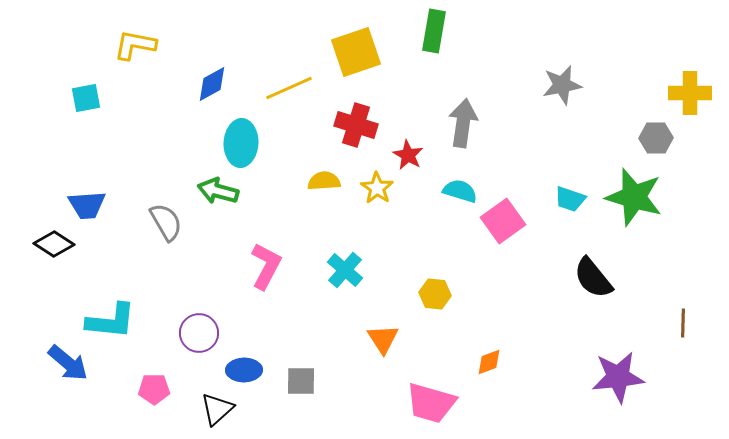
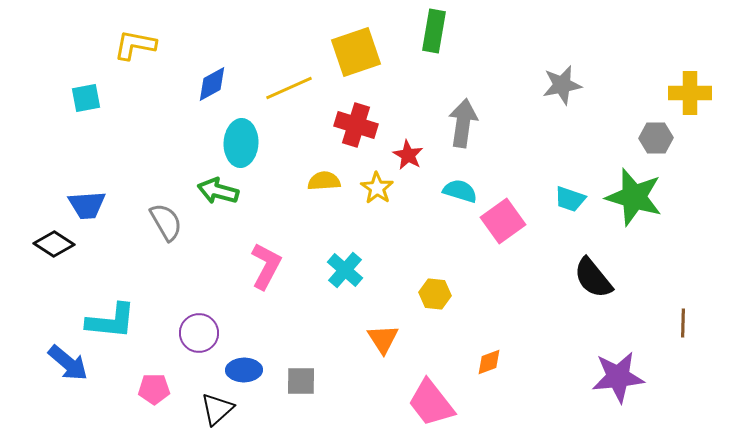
pink trapezoid: rotated 36 degrees clockwise
